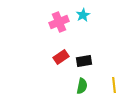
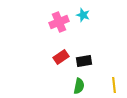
cyan star: rotated 24 degrees counterclockwise
green semicircle: moved 3 px left
